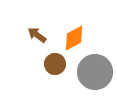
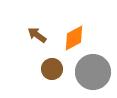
brown circle: moved 3 px left, 5 px down
gray circle: moved 2 px left
